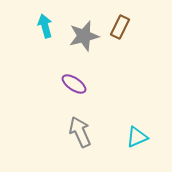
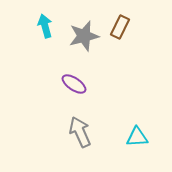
cyan triangle: rotated 20 degrees clockwise
